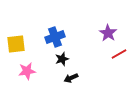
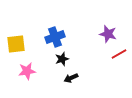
purple star: moved 1 px down; rotated 18 degrees counterclockwise
